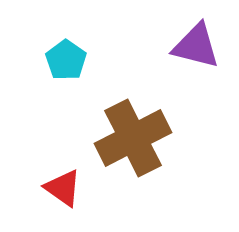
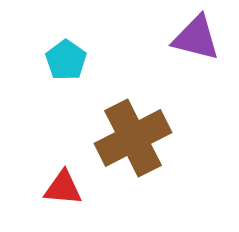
purple triangle: moved 8 px up
red triangle: rotated 30 degrees counterclockwise
